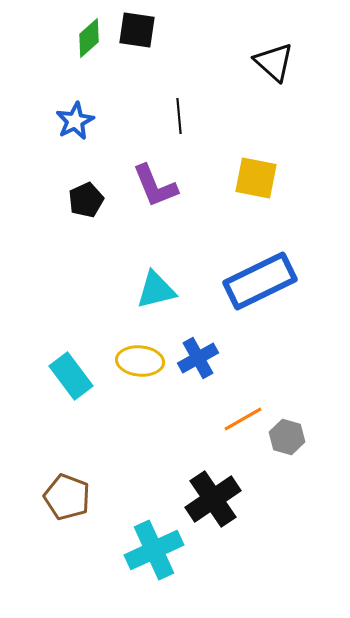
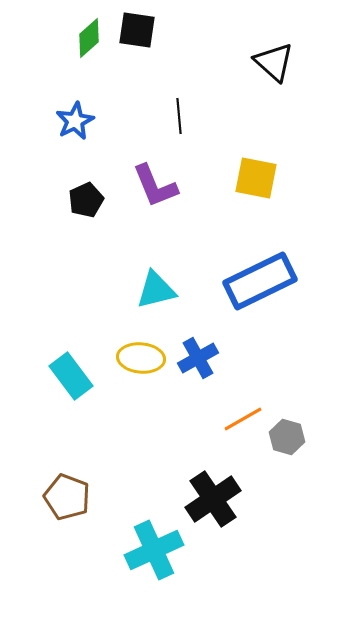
yellow ellipse: moved 1 px right, 3 px up
